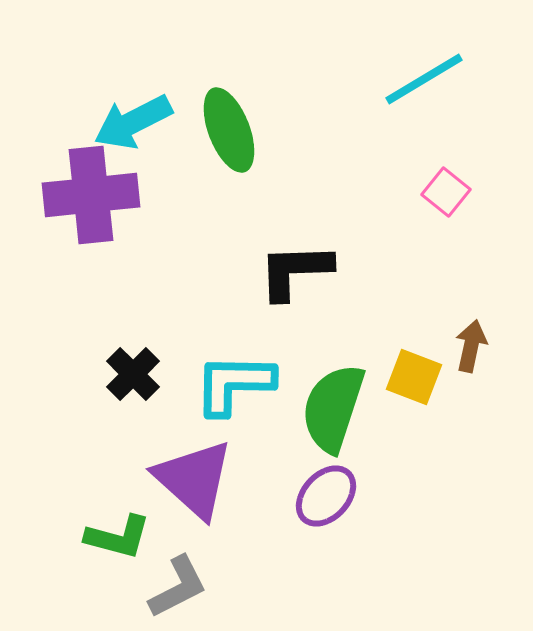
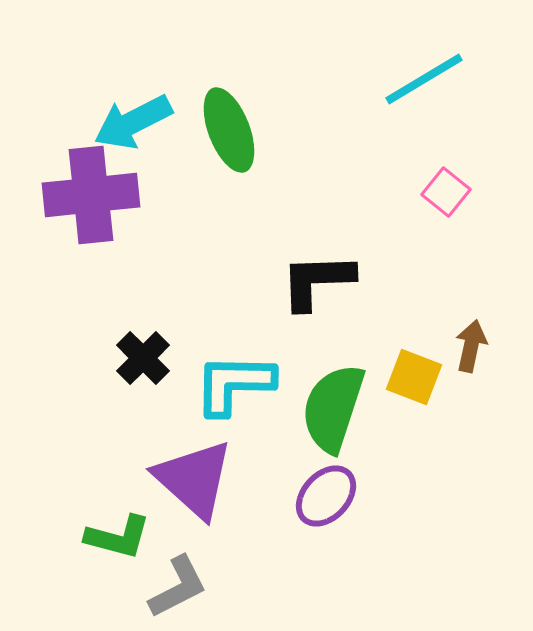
black L-shape: moved 22 px right, 10 px down
black cross: moved 10 px right, 16 px up
